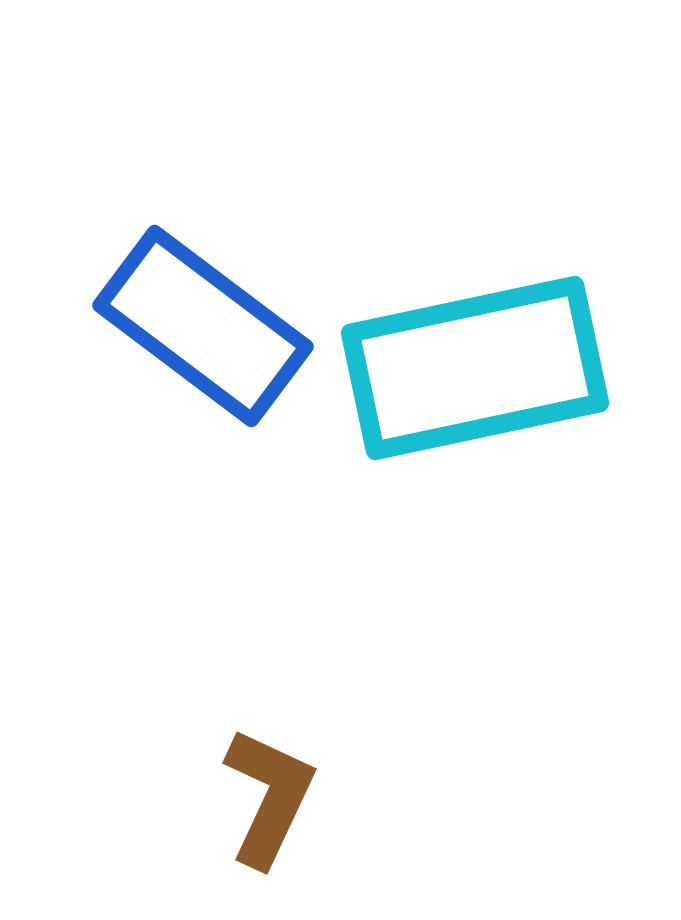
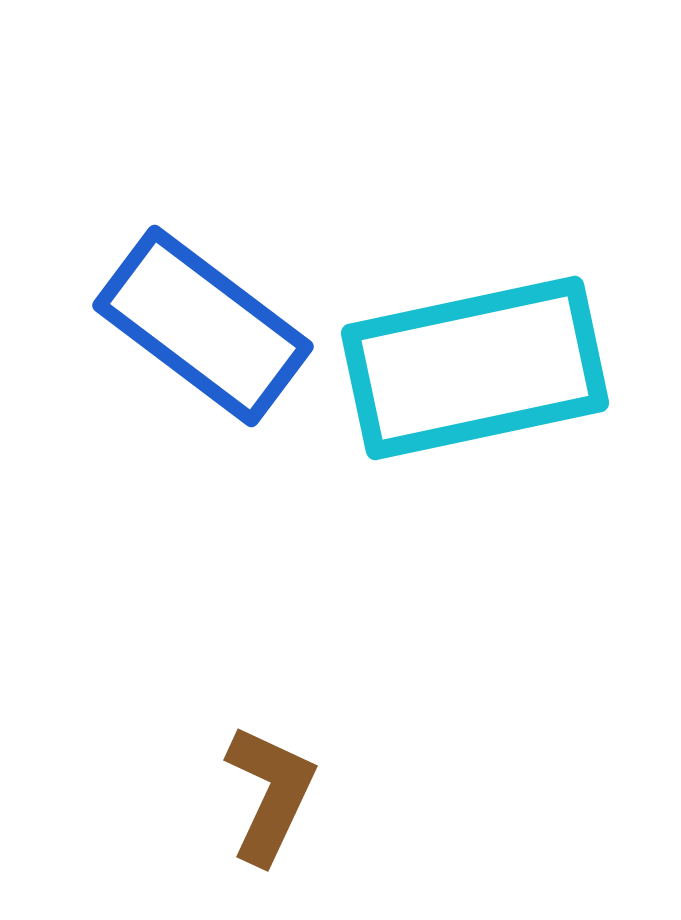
brown L-shape: moved 1 px right, 3 px up
